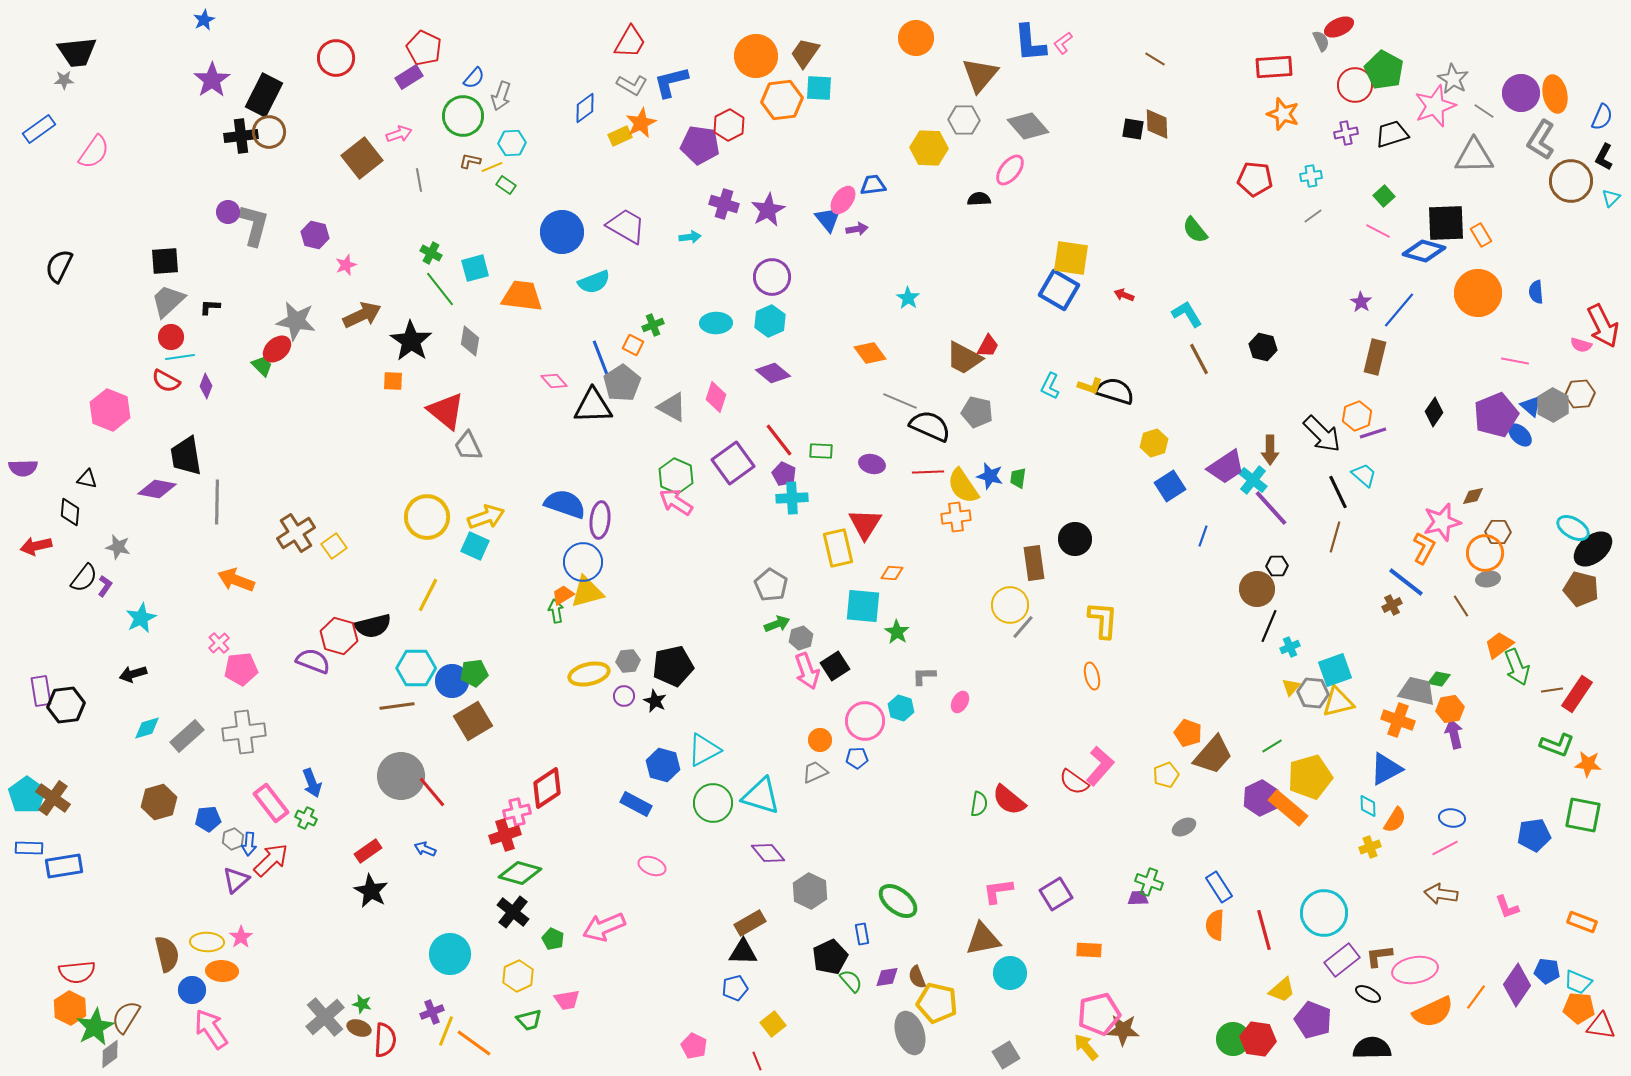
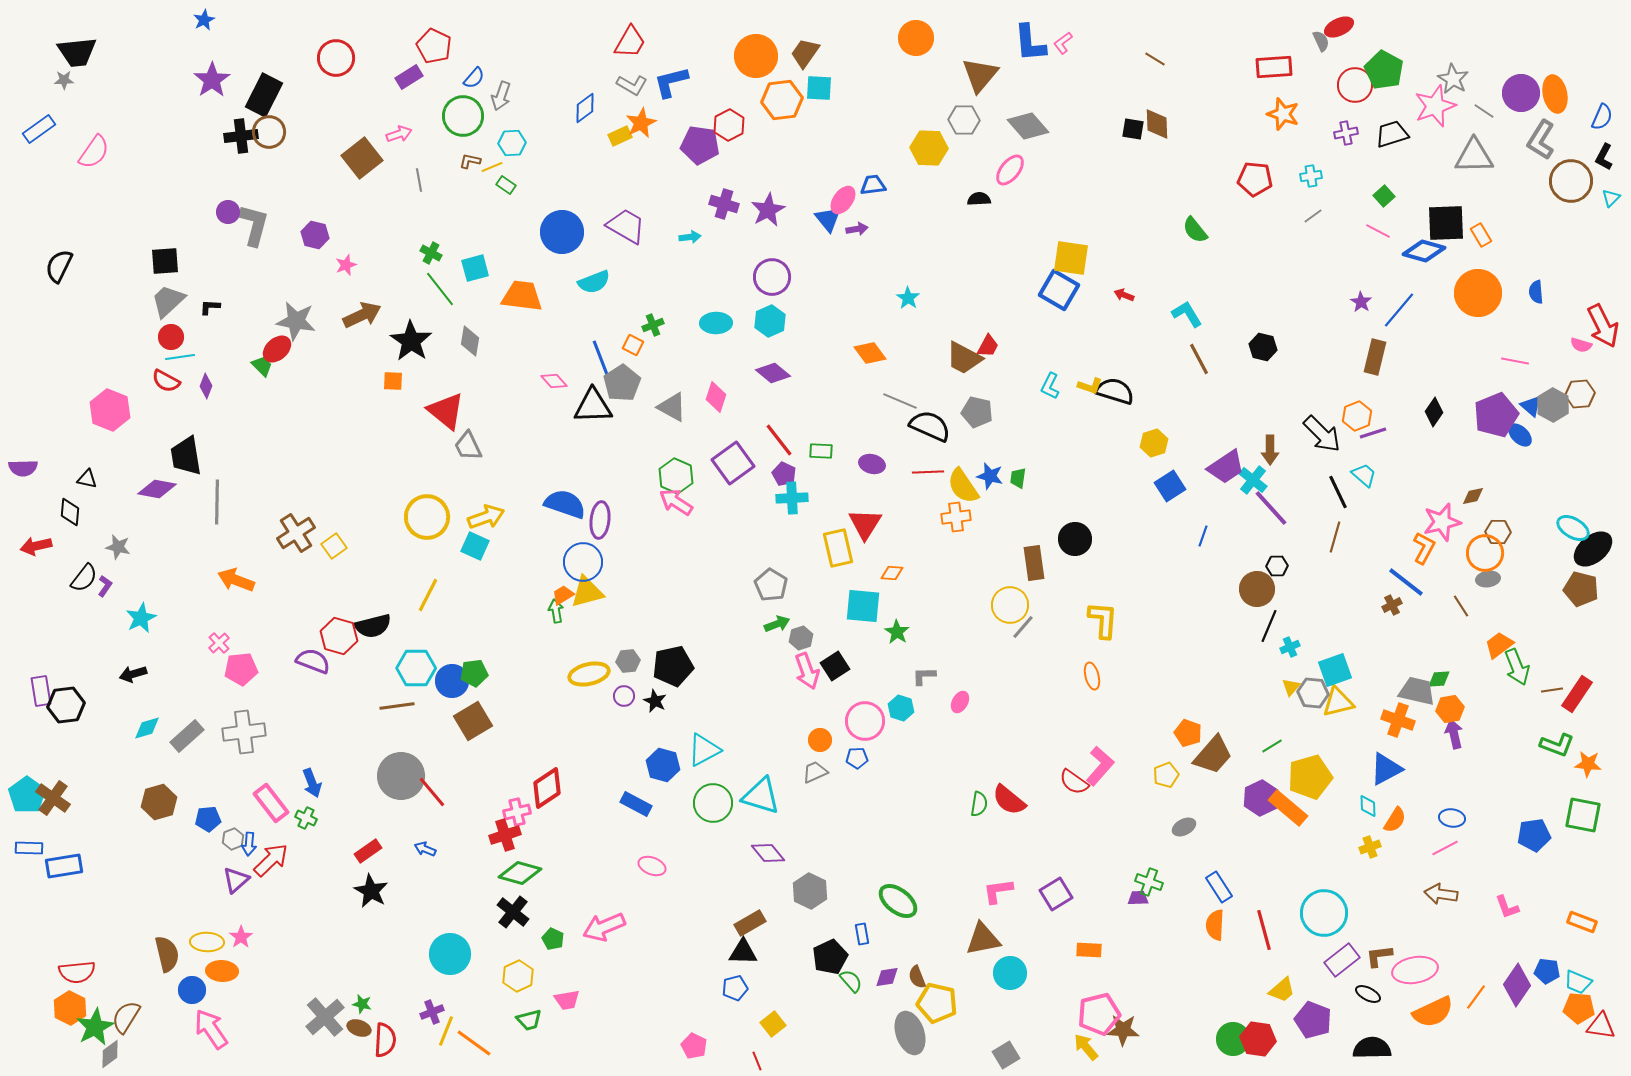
red pentagon at (424, 48): moved 10 px right, 2 px up
green diamond at (1439, 679): rotated 15 degrees counterclockwise
